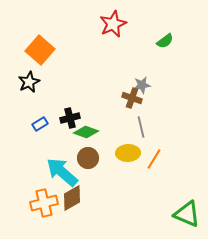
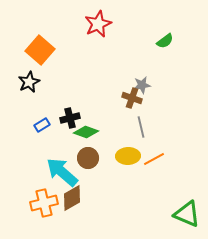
red star: moved 15 px left
blue rectangle: moved 2 px right, 1 px down
yellow ellipse: moved 3 px down
orange line: rotated 30 degrees clockwise
